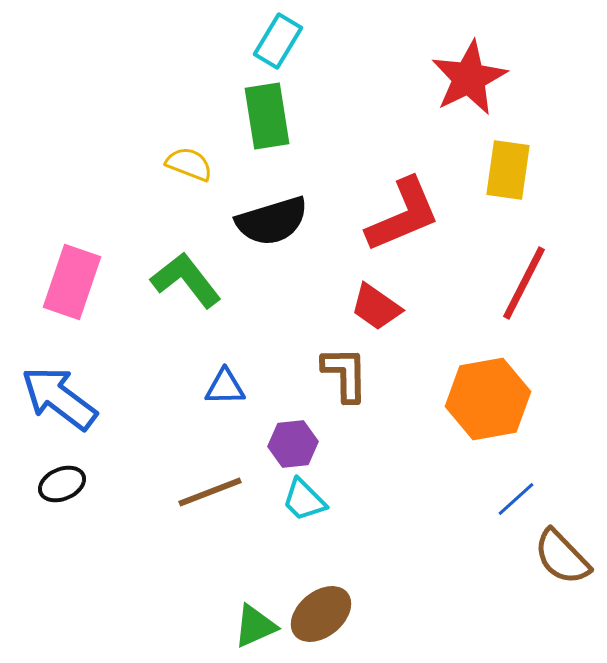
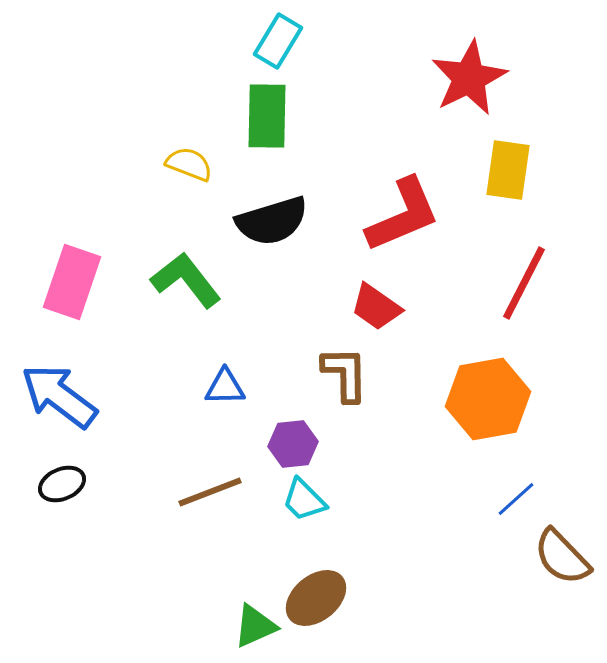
green rectangle: rotated 10 degrees clockwise
blue arrow: moved 2 px up
brown ellipse: moved 5 px left, 16 px up
